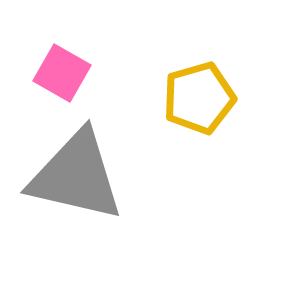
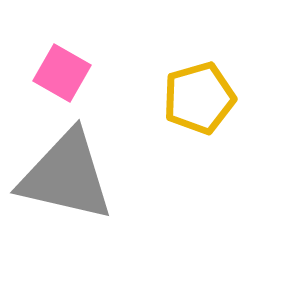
gray triangle: moved 10 px left
